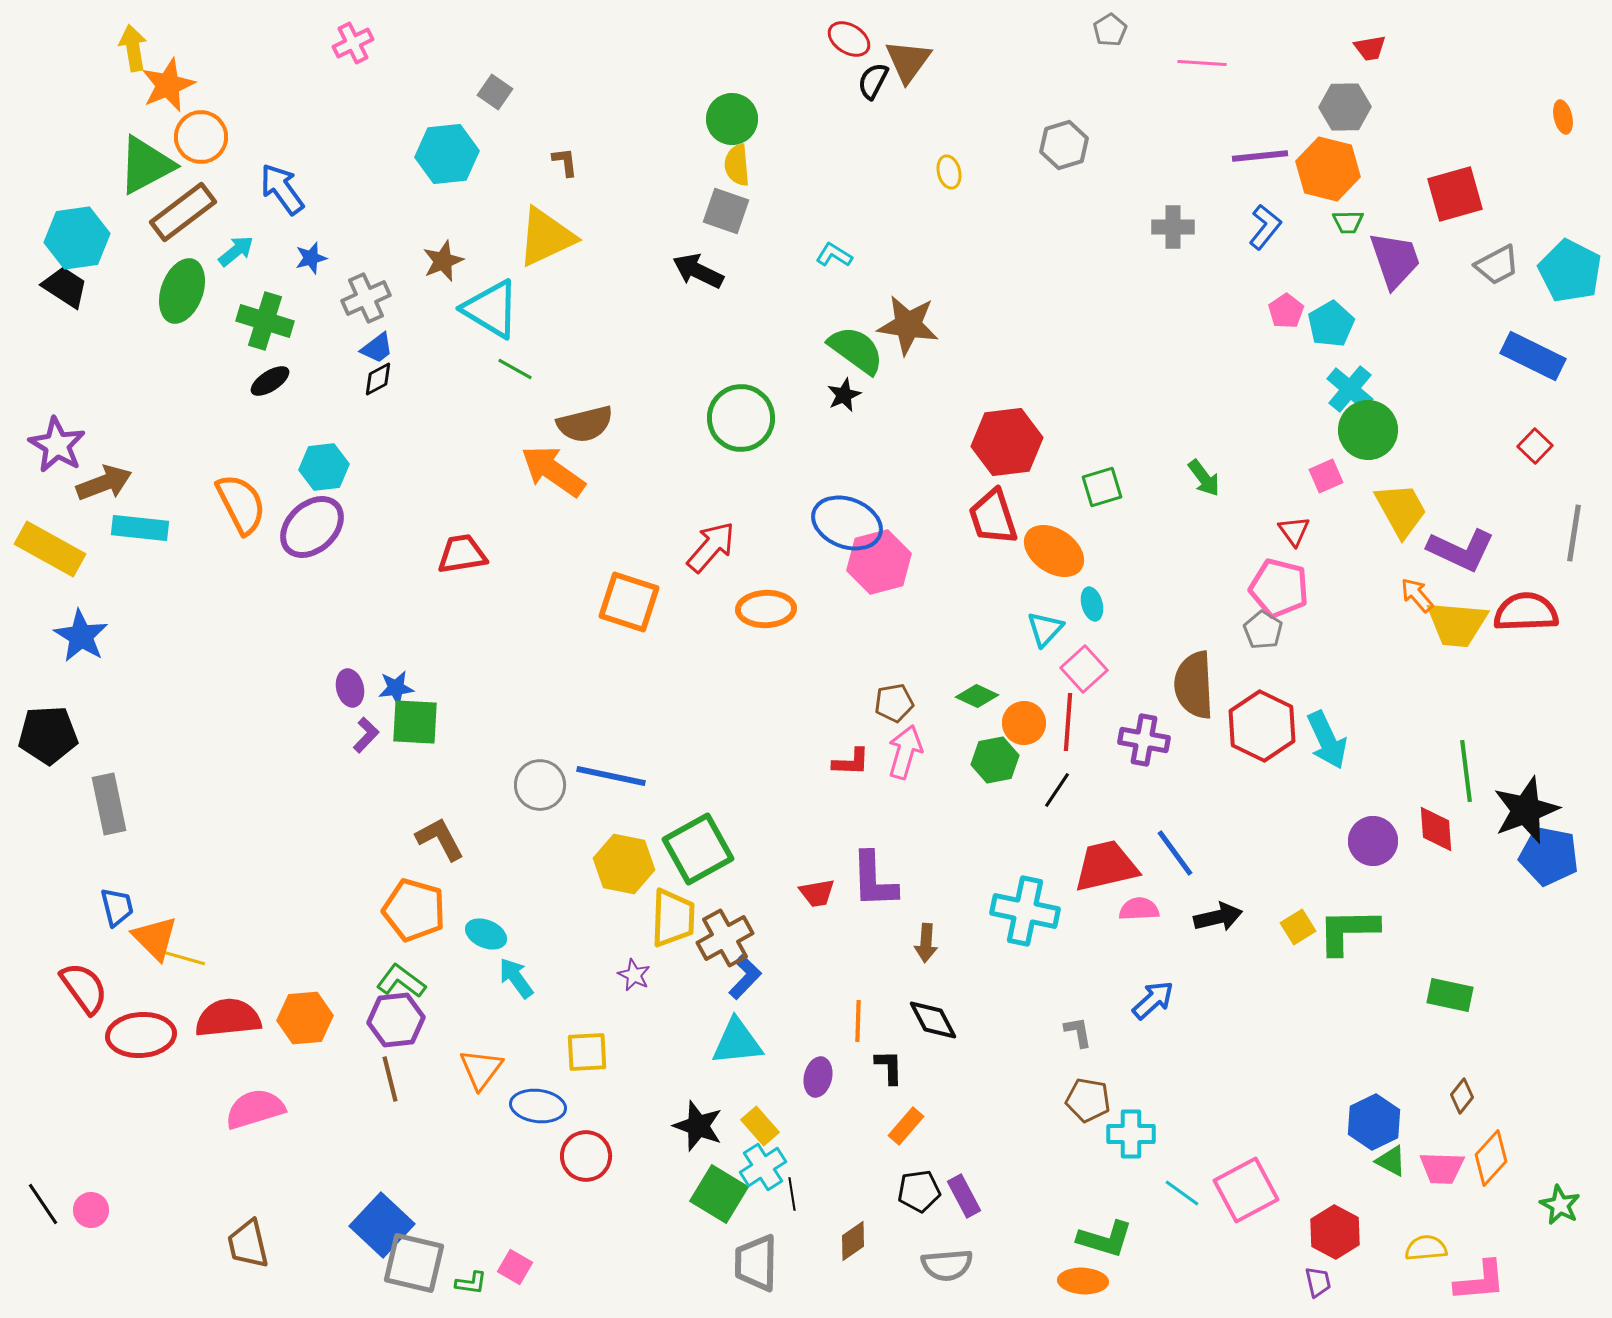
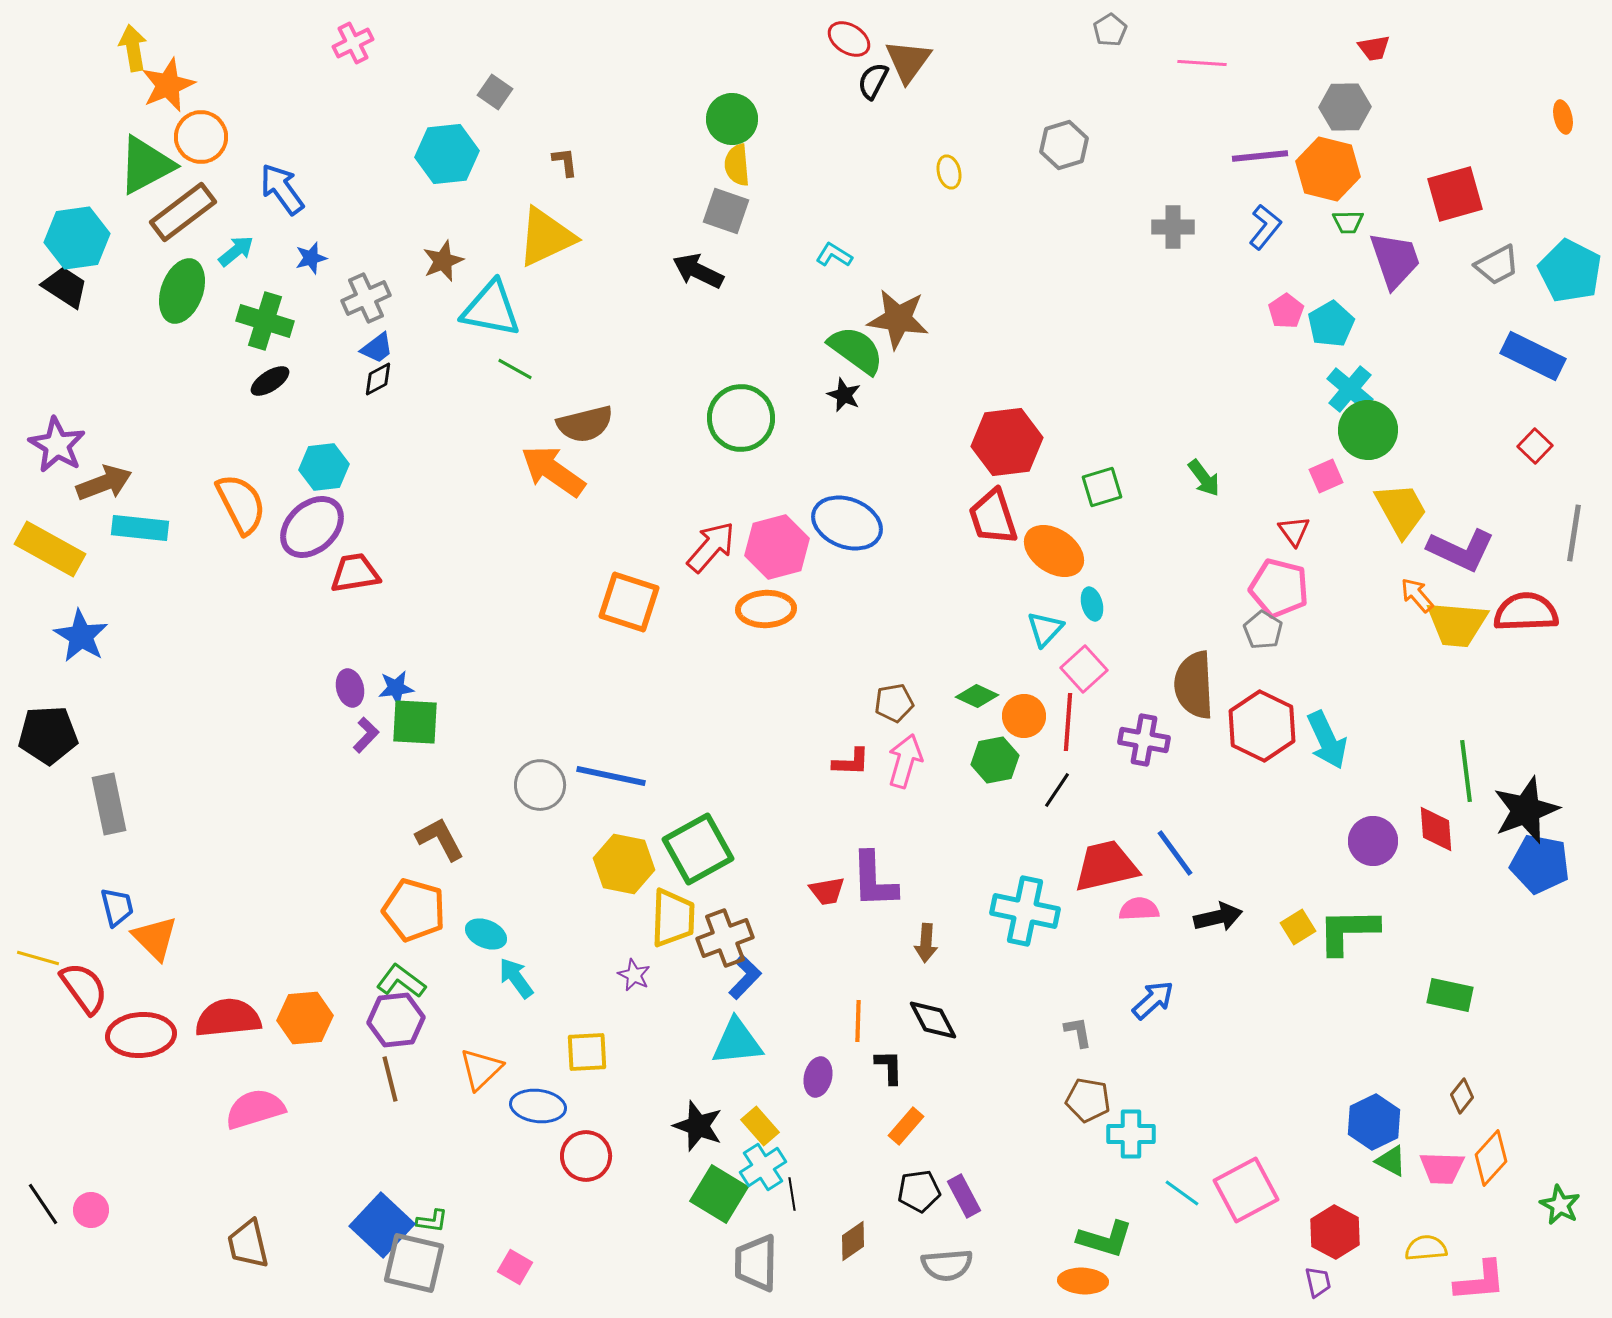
red trapezoid at (1370, 48): moved 4 px right
cyan triangle at (491, 309): rotated 20 degrees counterclockwise
brown star at (908, 325): moved 10 px left, 6 px up
black star at (844, 395): rotated 24 degrees counterclockwise
red trapezoid at (462, 554): moved 107 px left, 19 px down
pink hexagon at (879, 562): moved 102 px left, 15 px up
orange circle at (1024, 723): moved 7 px up
pink arrow at (905, 752): moved 9 px down
blue pentagon at (1549, 856): moved 9 px left, 8 px down
red trapezoid at (817, 893): moved 10 px right, 2 px up
brown cross at (725, 938): rotated 8 degrees clockwise
yellow line at (184, 958): moved 146 px left
orange triangle at (481, 1069): rotated 9 degrees clockwise
green L-shape at (471, 1283): moved 39 px left, 62 px up
